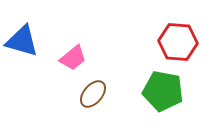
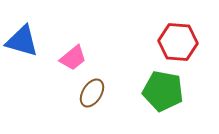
brown ellipse: moved 1 px left, 1 px up; rotated 8 degrees counterclockwise
